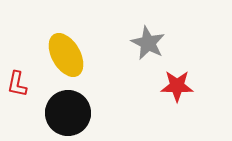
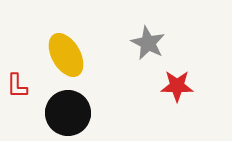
red L-shape: moved 2 px down; rotated 12 degrees counterclockwise
